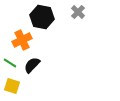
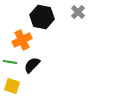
green line: moved 1 px up; rotated 24 degrees counterclockwise
